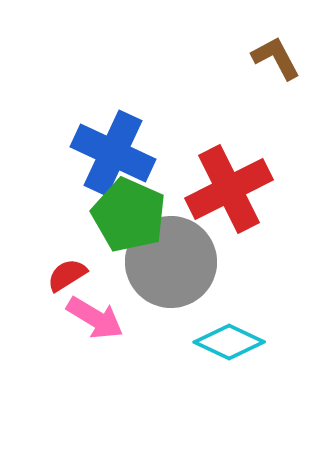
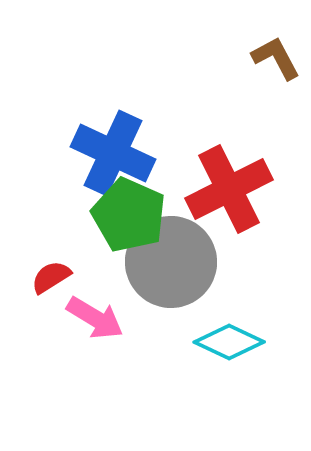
red semicircle: moved 16 px left, 2 px down
